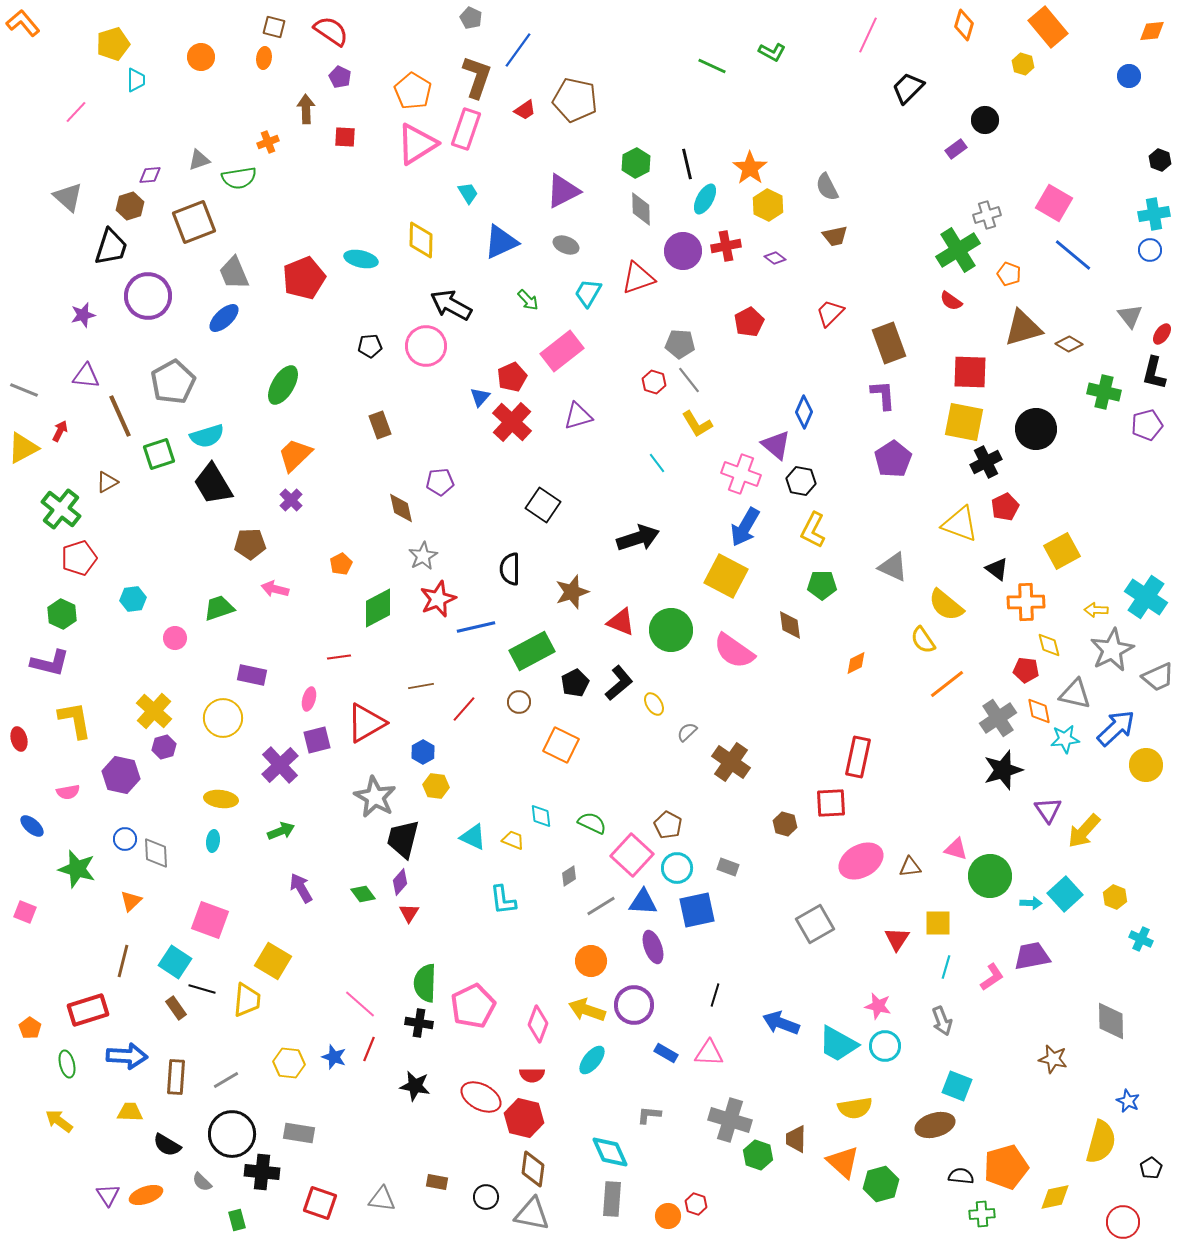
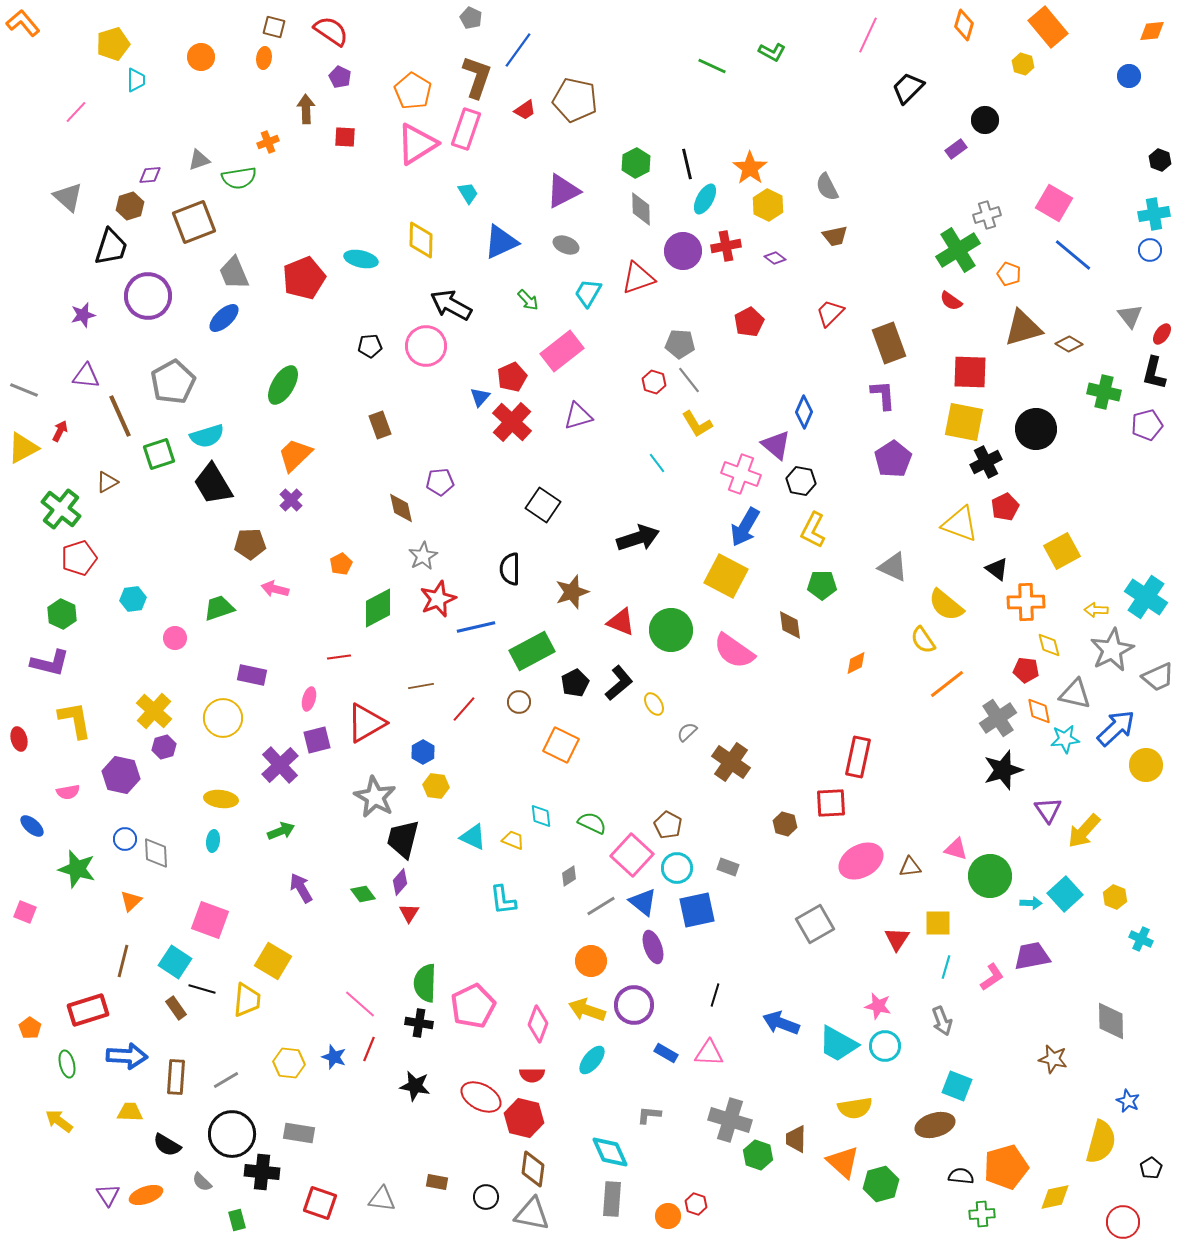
blue triangle at (643, 902): rotated 36 degrees clockwise
